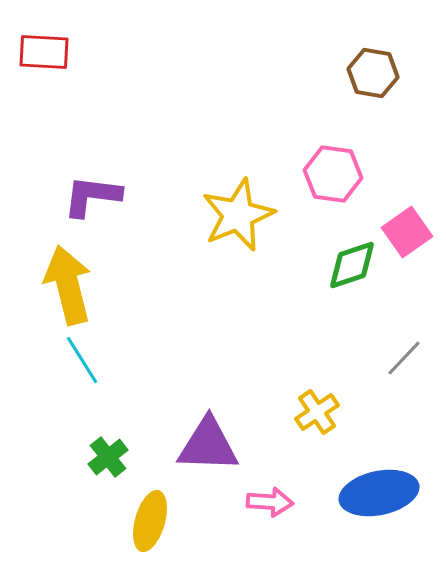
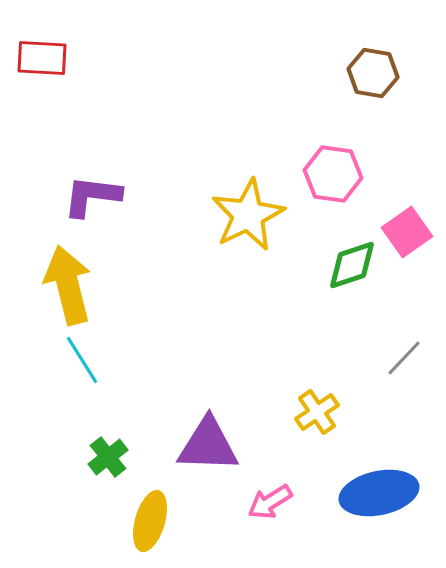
red rectangle: moved 2 px left, 6 px down
yellow star: moved 10 px right; rotated 4 degrees counterclockwise
pink arrow: rotated 144 degrees clockwise
